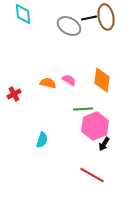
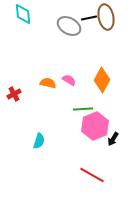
orange diamond: rotated 20 degrees clockwise
cyan semicircle: moved 3 px left, 1 px down
black arrow: moved 9 px right, 5 px up
